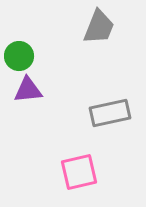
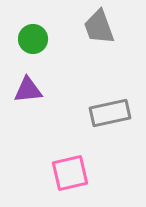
gray trapezoid: rotated 138 degrees clockwise
green circle: moved 14 px right, 17 px up
pink square: moved 9 px left, 1 px down
